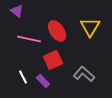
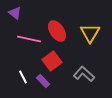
purple triangle: moved 2 px left, 2 px down
yellow triangle: moved 6 px down
red square: moved 1 px left, 1 px down; rotated 12 degrees counterclockwise
